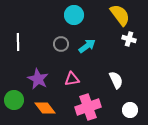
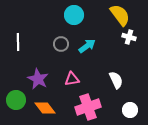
white cross: moved 2 px up
green circle: moved 2 px right
